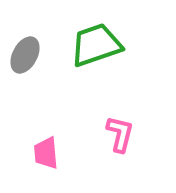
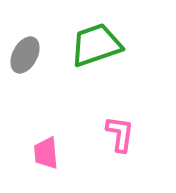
pink L-shape: rotated 6 degrees counterclockwise
